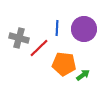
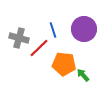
blue line: moved 4 px left, 2 px down; rotated 21 degrees counterclockwise
green arrow: rotated 96 degrees counterclockwise
